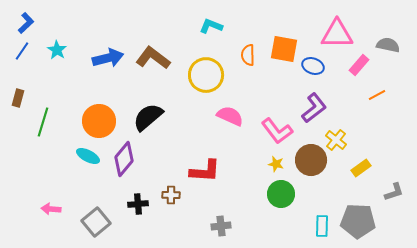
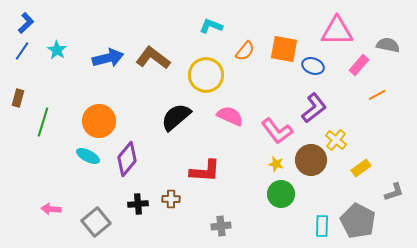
pink triangle: moved 3 px up
orange semicircle: moved 3 px left, 4 px up; rotated 140 degrees counterclockwise
black semicircle: moved 28 px right
purple diamond: moved 3 px right
brown cross: moved 4 px down
gray pentagon: rotated 24 degrees clockwise
